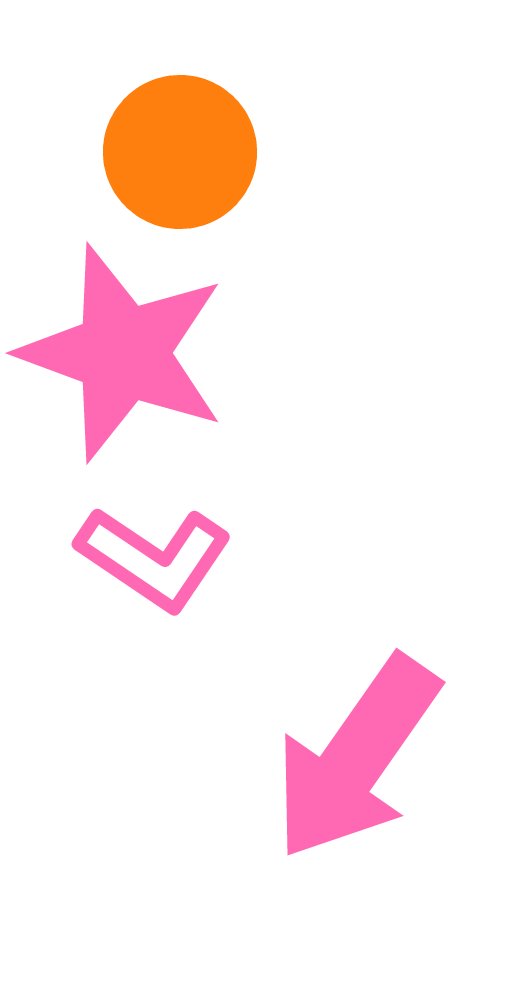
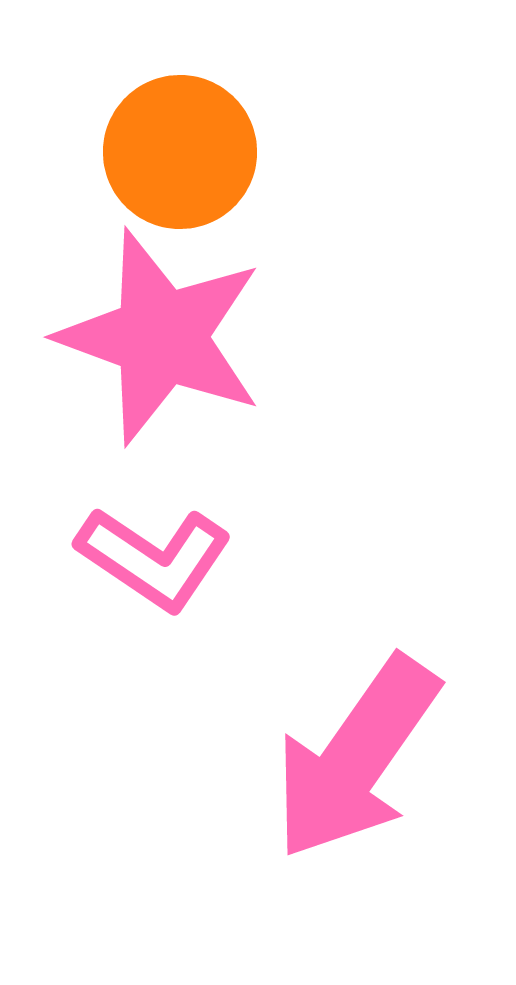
pink star: moved 38 px right, 16 px up
